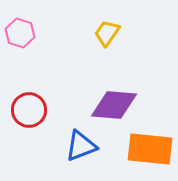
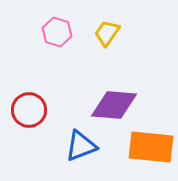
pink hexagon: moved 37 px right, 1 px up
orange rectangle: moved 1 px right, 2 px up
